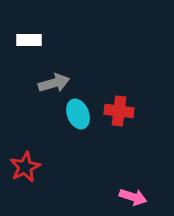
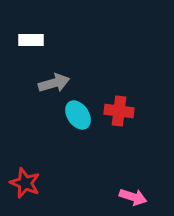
white rectangle: moved 2 px right
cyan ellipse: moved 1 px down; rotated 12 degrees counterclockwise
red star: moved 16 px down; rotated 24 degrees counterclockwise
